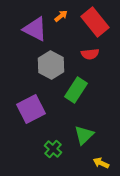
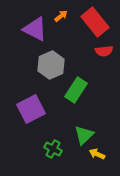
red semicircle: moved 14 px right, 3 px up
gray hexagon: rotated 8 degrees clockwise
green cross: rotated 12 degrees counterclockwise
yellow arrow: moved 4 px left, 9 px up
